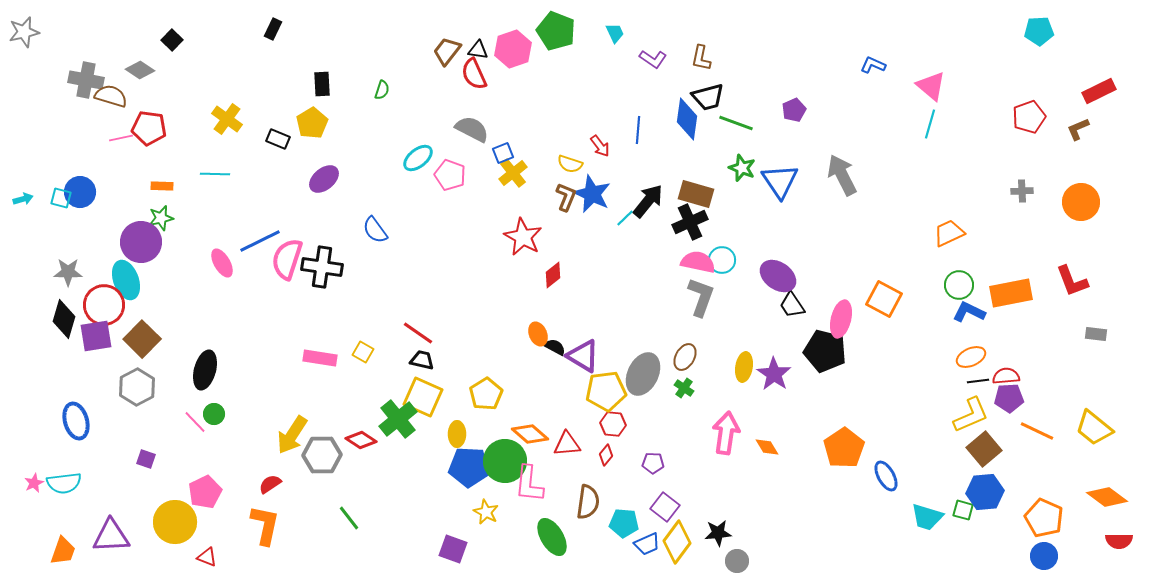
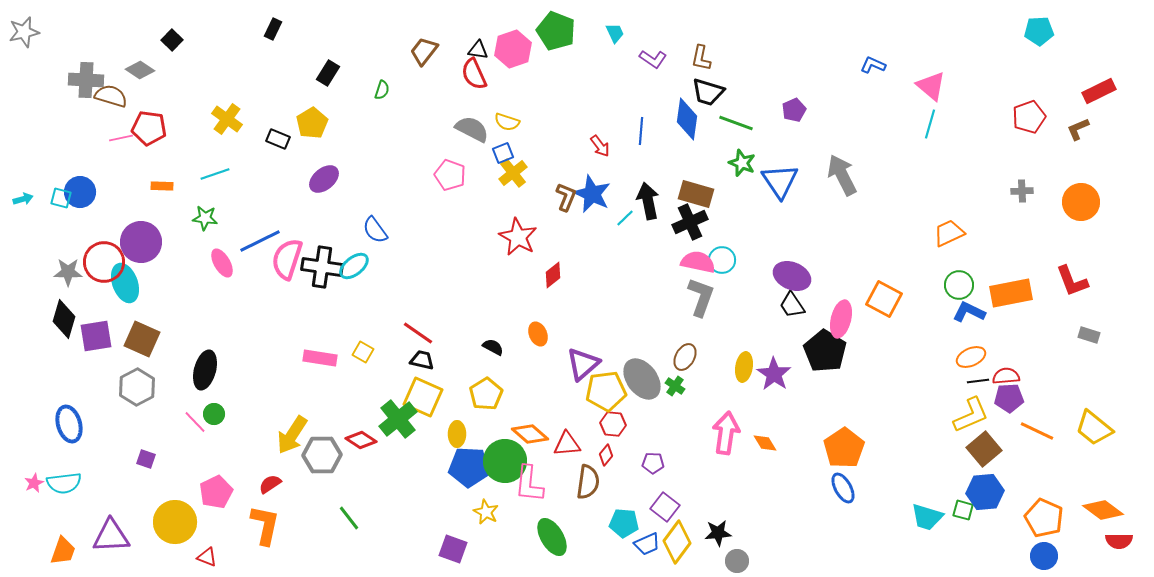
brown trapezoid at (447, 51): moved 23 px left
gray cross at (86, 80): rotated 8 degrees counterclockwise
black rectangle at (322, 84): moved 6 px right, 11 px up; rotated 35 degrees clockwise
black trapezoid at (708, 97): moved 5 px up; rotated 32 degrees clockwise
blue line at (638, 130): moved 3 px right, 1 px down
cyan ellipse at (418, 158): moved 64 px left, 108 px down
yellow semicircle at (570, 164): moved 63 px left, 42 px up
green star at (742, 168): moved 5 px up
cyan line at (215, 174): rotated 20 degrees counterclockwise
black arrow at (648, 201): rotated 51 degrees counterclockwise
green star at (161, 218): moved 44 px right; rotated 20 degrees clockwise
red star at (523, 237): moved 5 px left
purple ellipse at (778, 276): moved 14 px right; rotated 12 degrees counterclockwise
cyan ellipse at (126, 280): moved 1 px left, 3 px down
red circle at (104, 305): moved 43 px up
gray rectangle at (1096, 334): moved 7 px left, 1 px down; rotated 10 degrees clockwise
brown square at (142, 339): rotated 21 degrees counterclockwise
black semicircle at (555, 347): moved 62 px left
black pentagon at (825, 351): rotated 18 degrees clockwise
purple triangle at (583, 356): moved 8 px down; rotated 48 degrees clockwise
gray ellipse at (643, 374): moved 1 px left, 5 px down; rotated 63 degrees counterclockwise
green cross at (684, 388): moved 9 px left, 2 px up
blue ellipse at (76, 421): moved 7 px left, 3 px down
orange diamond at (767, 447): moved 2 px left, 4 px up
blue ellipse at (886, 476): moved 43 px left, 12 px down
pink pentagon at (205, 492): moved 11 px right
orange diamond at (1107, 497): moved 4 px left, 13 px down
brown semicircle at (588, 502): moved 20 px up
